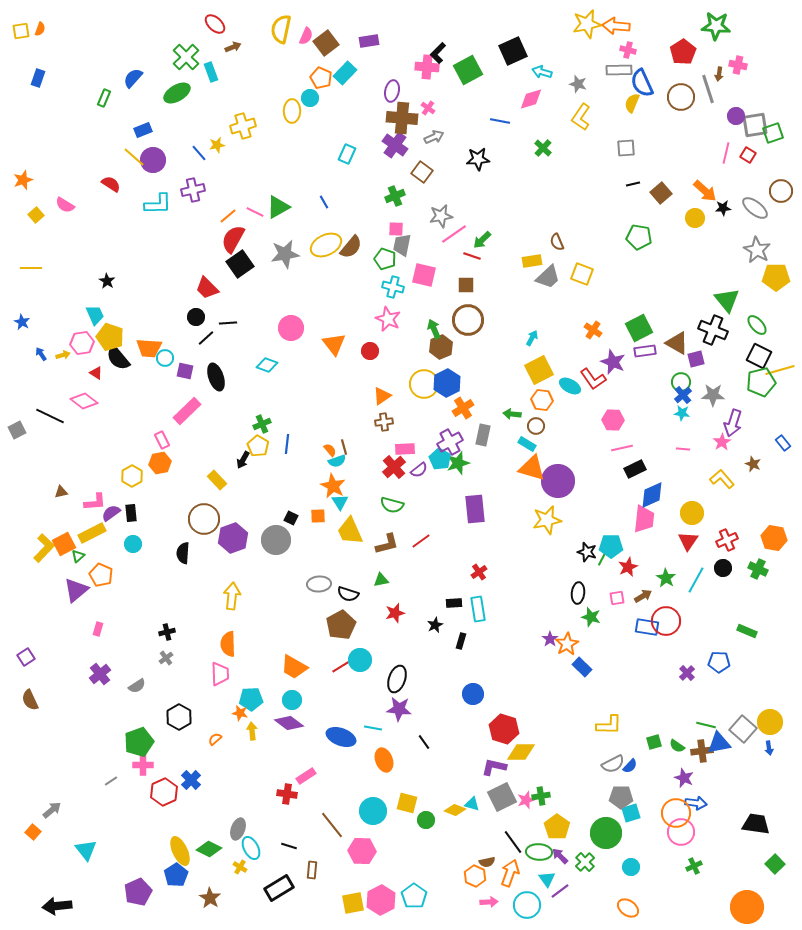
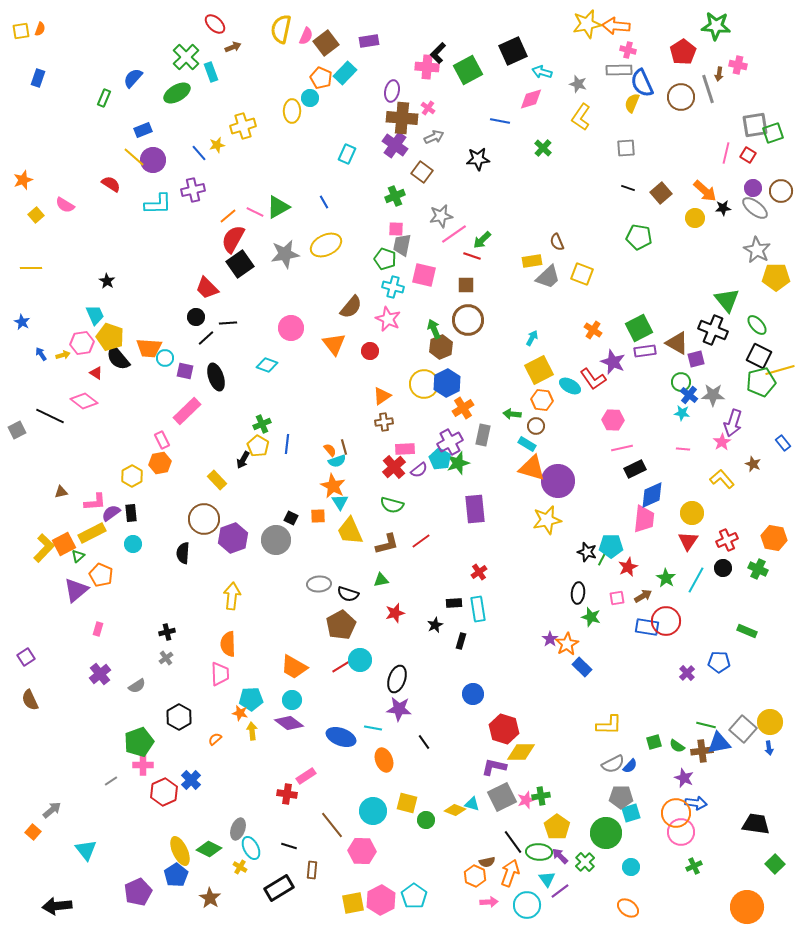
purple circle at (736, 116): moved 17 px right, 72 px down
black line at (633, 184): moved 5 px left, 4 px down; rotated 32 degrees clockwise
brown semicircle at (351, 247): moved 60 px down
blue cross at (683, 395): moved 6 px right; rotated 12 degrees counterclockwise
